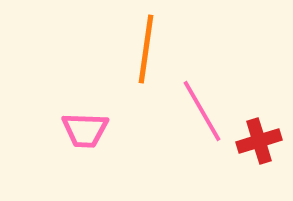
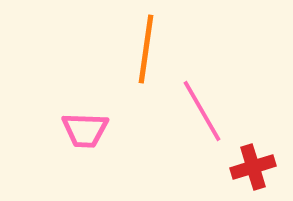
red cross: moved 6 px left, 26 px down
